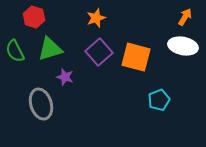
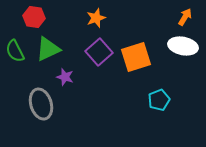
red hexagon: rotated 10 degrees counterclockwise
green triangle: moved 2 px left; rotated 8 degrees counterclockwise
orange square: rotated 32 degrees counterclockwise
